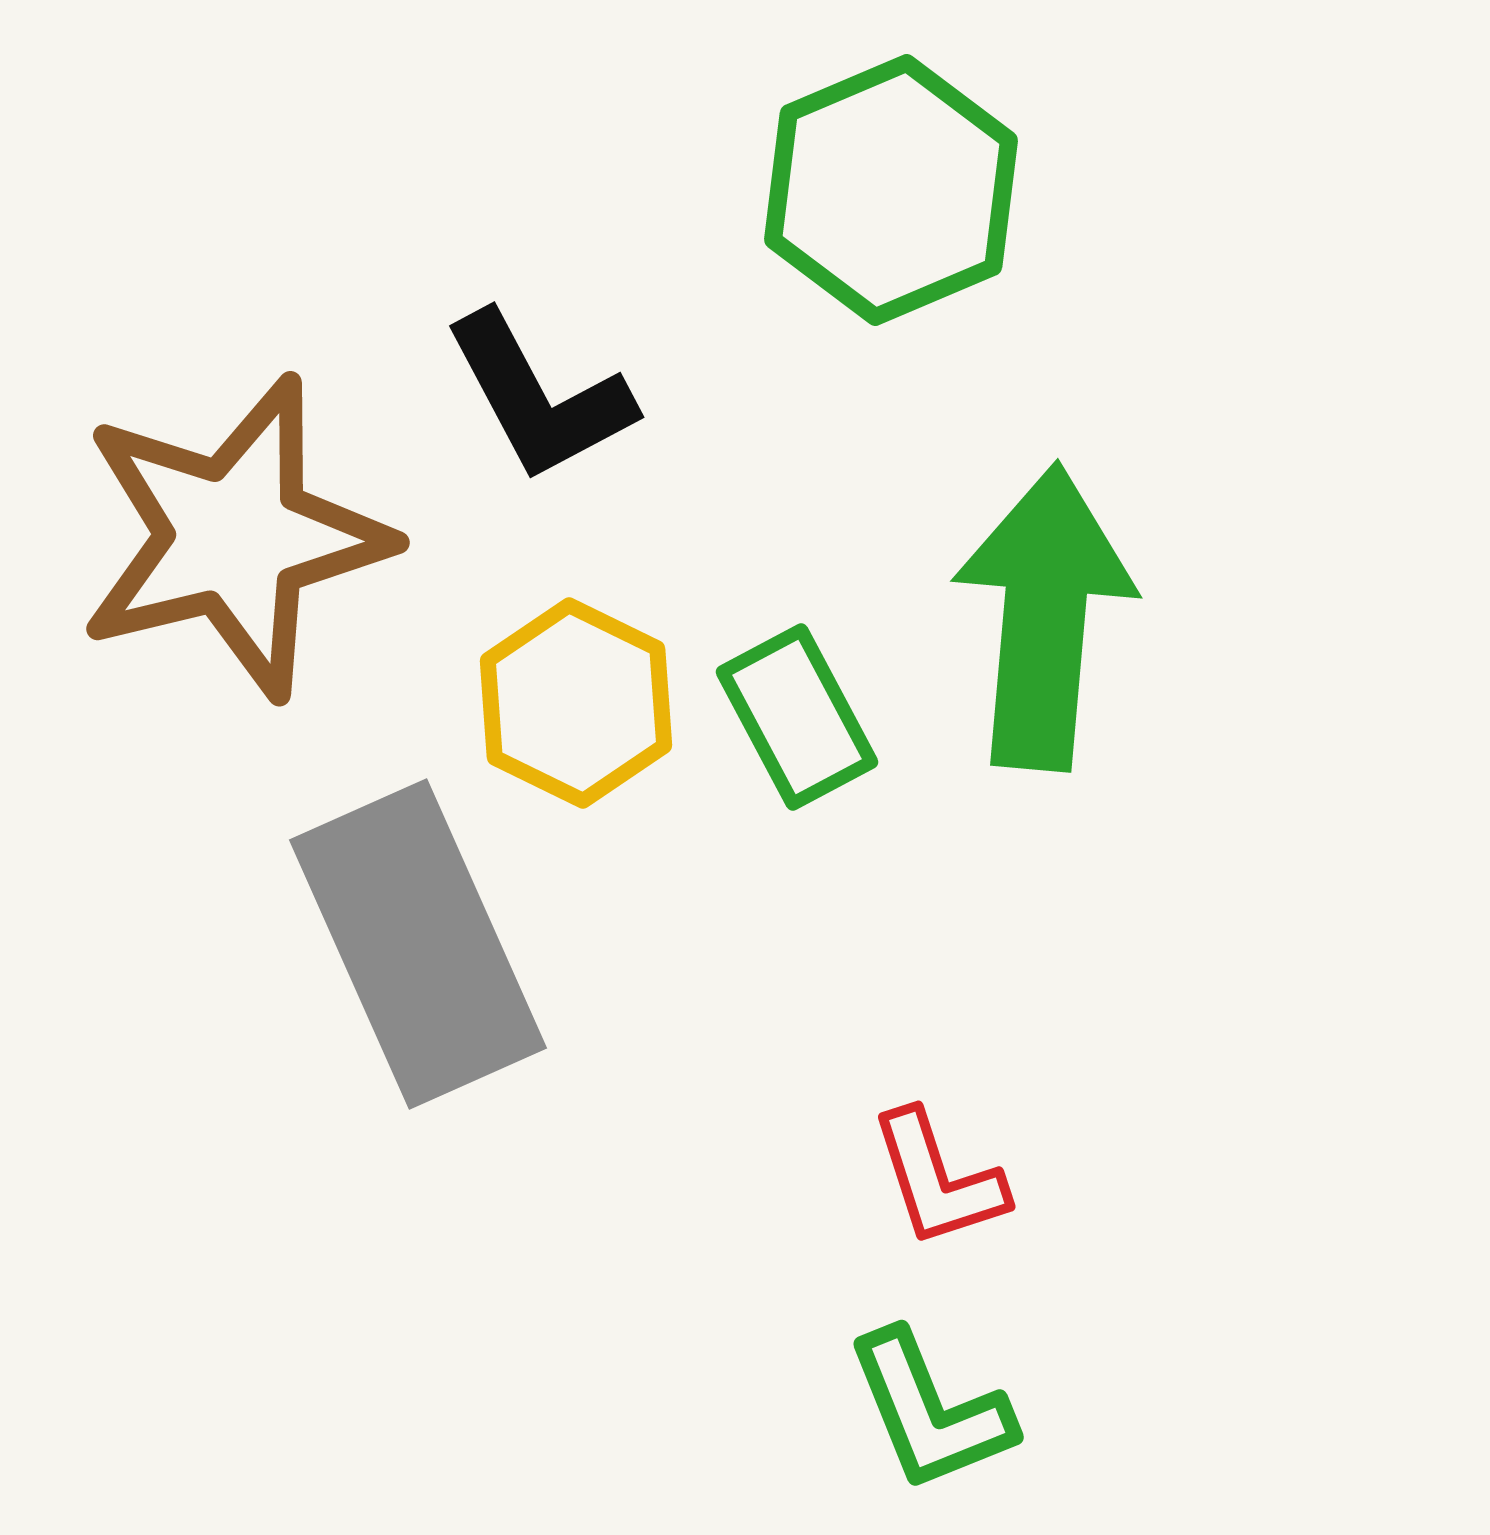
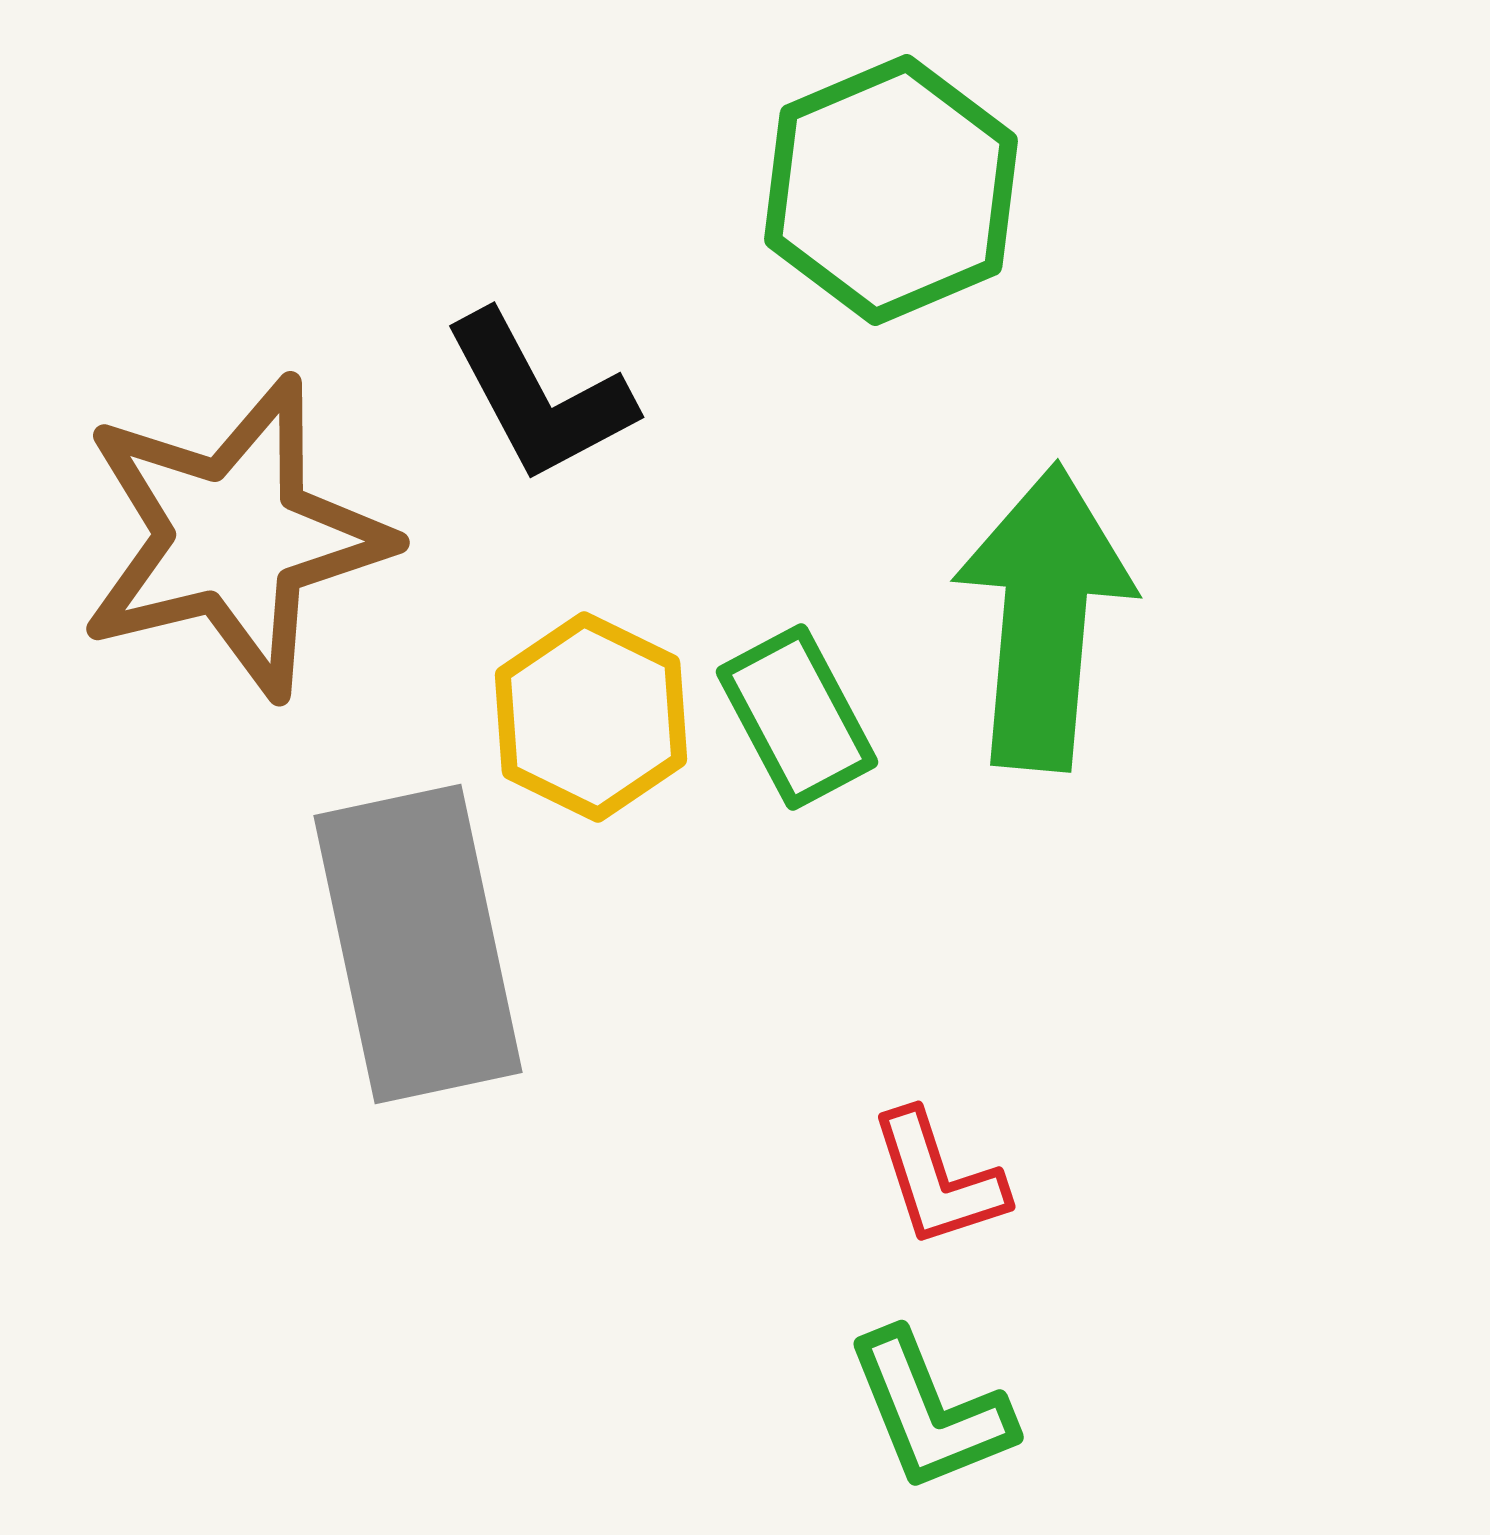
yellow hexagon: moved 15 px right, 14 px down
gray rectangle: rotated 12 degrees clockwise
